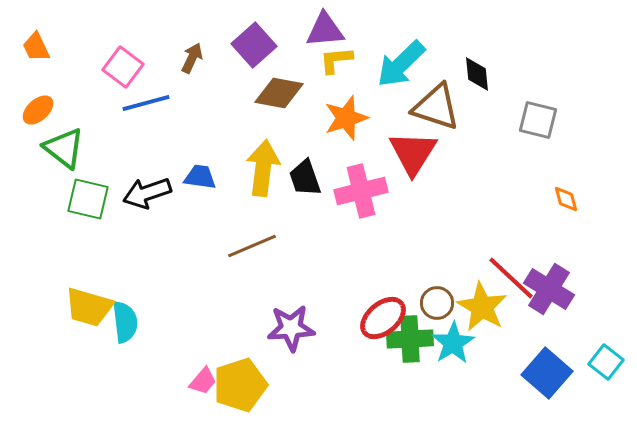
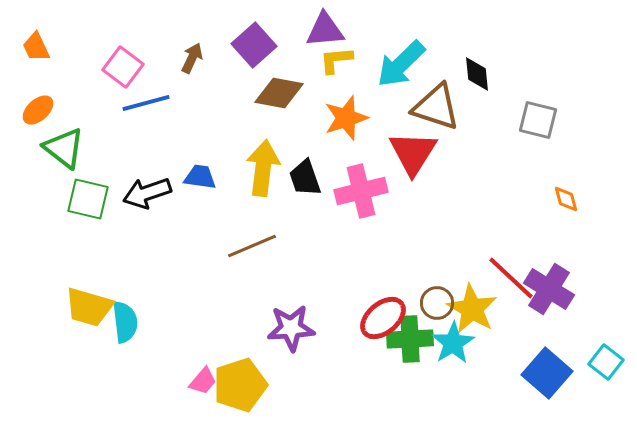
yellow star: moved 10 px left, 2 px down
